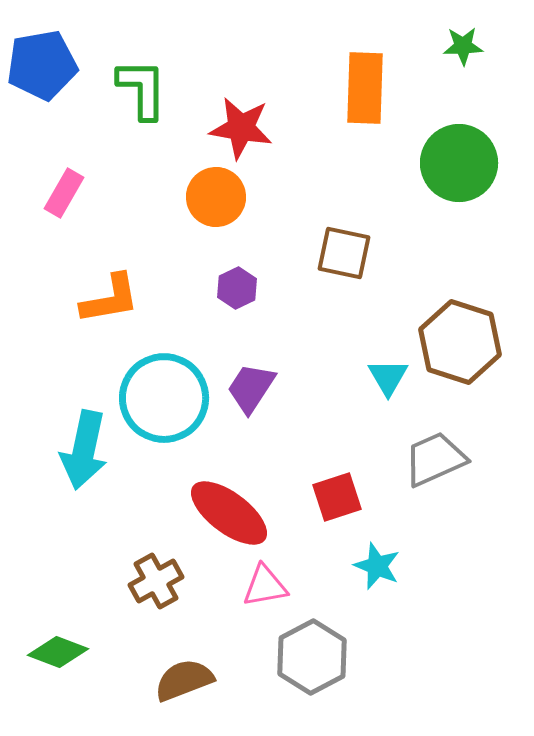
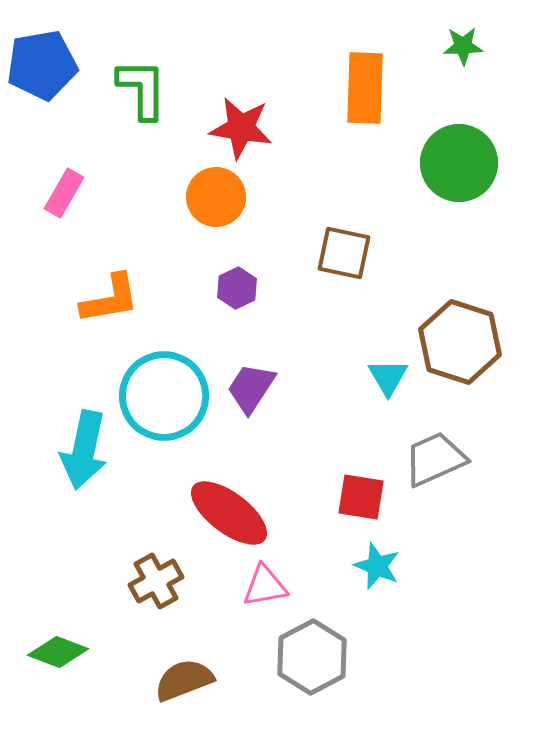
cyan circle: moved 2 px up
red square: moved 24 px right; rotated 27 degrees clockwise
